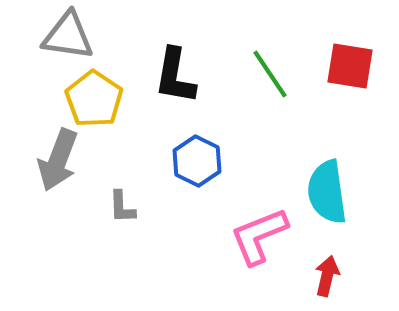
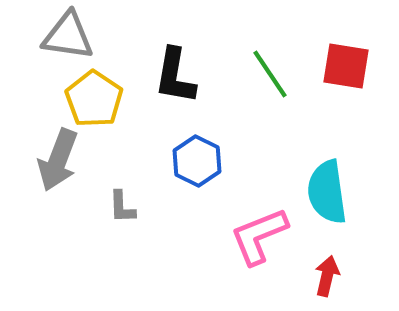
red square: moved 4 px left
